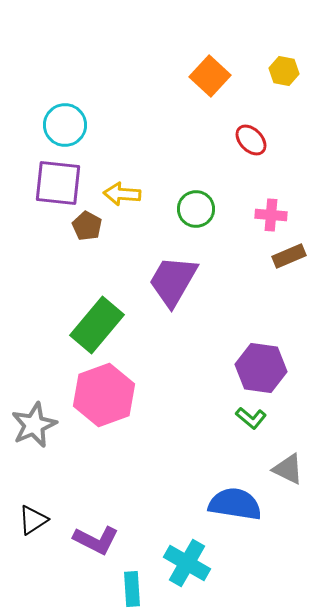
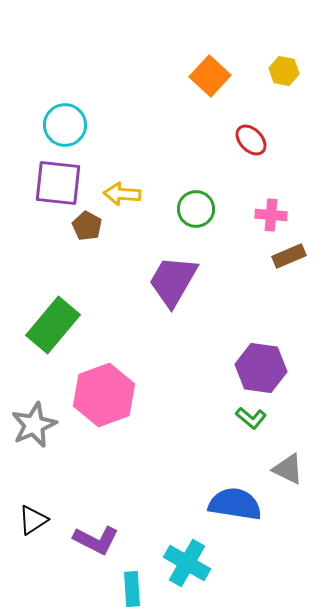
green rectangle: moved 44 px left
